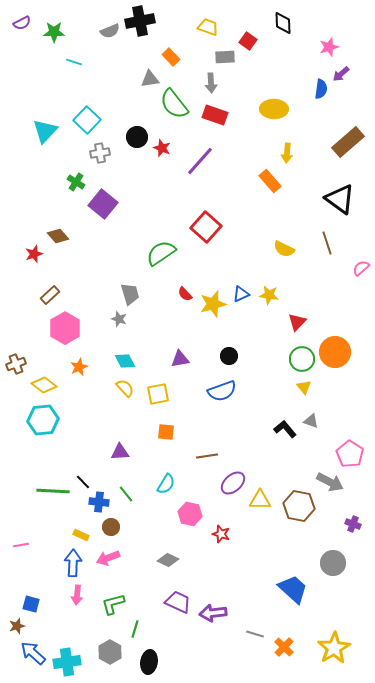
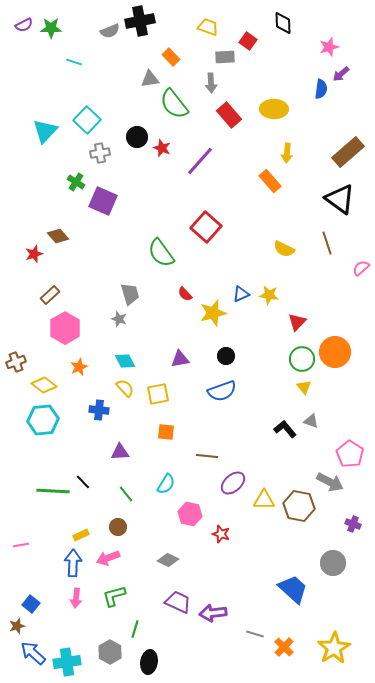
purple semicircle at (22, 23): moved 2 px right, 2 px down
green star at (54, 32): moved 3 px left, 4 px up
red rectangle at (215, 115): moved 14 px right; rotated 30 degrees clockwise
brown rectangle at (348, 142): moved 10 px down
purple square at (103, 204): moved 3 px up; rotated 16 degrees counterclockwise
green semicircle at (161, 253): rotated 92 degrees counterclockwise
yellow star at (213, 304): moved 9 px down
black circle at (229, 356): moved 3 px left
brown cross at (16, 364): moved 2 px up
brown line at (207, 456): rotated 15 degrees clockwise
yellow triangle at (260, 500): moved 4 px right
blue cross at (99, 502): moved 92 px up
brown circle at (111, 527): moved 7 px right
yellow rectangle at (81, 535): rotated 49 degrees counterclockwise
pink arrow at (77, 595): moved 1 px left, 3 px down
blue square at (31, 604): rotated 24 degrees clockwise
green L-shape at (113, 604): moved 1 px right, 8 px up
